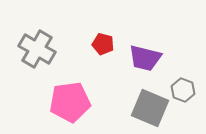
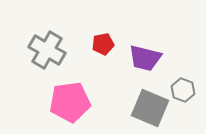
red pentagon: rotated 25 degrees counterclockwise
gray cross: moved 10 px right, 1 px down
